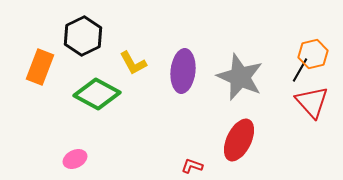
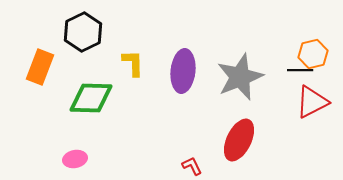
black hexagon: moved 4 px up
yellow L-shape: rotated 152 degrees counterclockwise
black line: rotated 60 degrees clockwise
gray star: rotated 27 degrees clockwise
green diamond: moved 6 px left, 4 px down; rotated 27 degrees counterclockwise
red triangle: rotated 45 degrees clockwise
pink ellipse: rotated 15 degrees clockwise
red L-shape: rotated 45 degrees clockwise
